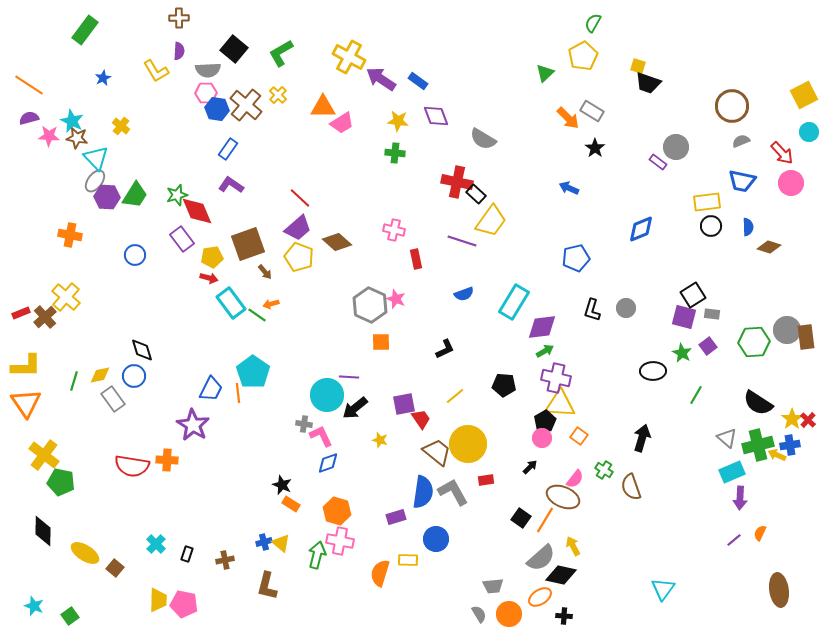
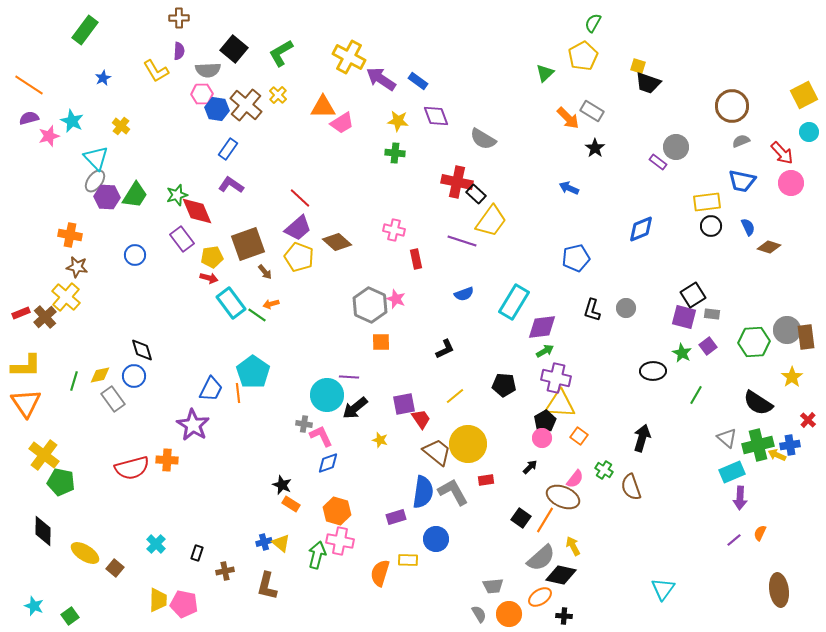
pink hexagon at (206, 93): moved 4 px left, 1 px down
pink star at (49, 136): rotated 20 degrees counterclockwise
brown star at (77, 138): moved 129 px down
blue semicircle at (748, 227): rotated 24 degrees counterclockwise
yellow star at (792, 419): moved 42 px up
red semicircle at (132, 466): moved 2 px down; rotated 24 degrees counterclockwise
black rectangle at (187, 554): moved 10 px right, 1 px up
brown cross at (225, 560): moved 11 px down
